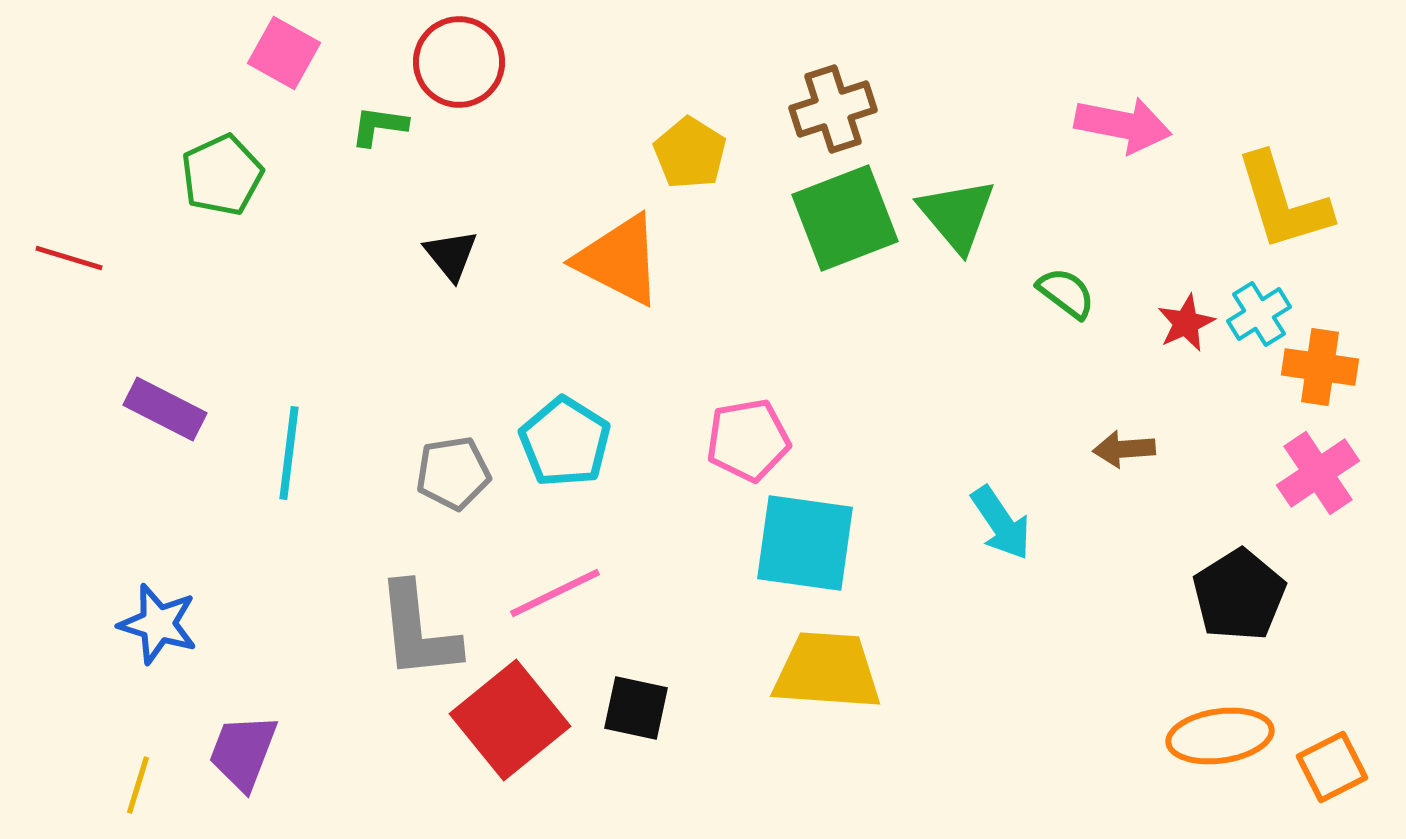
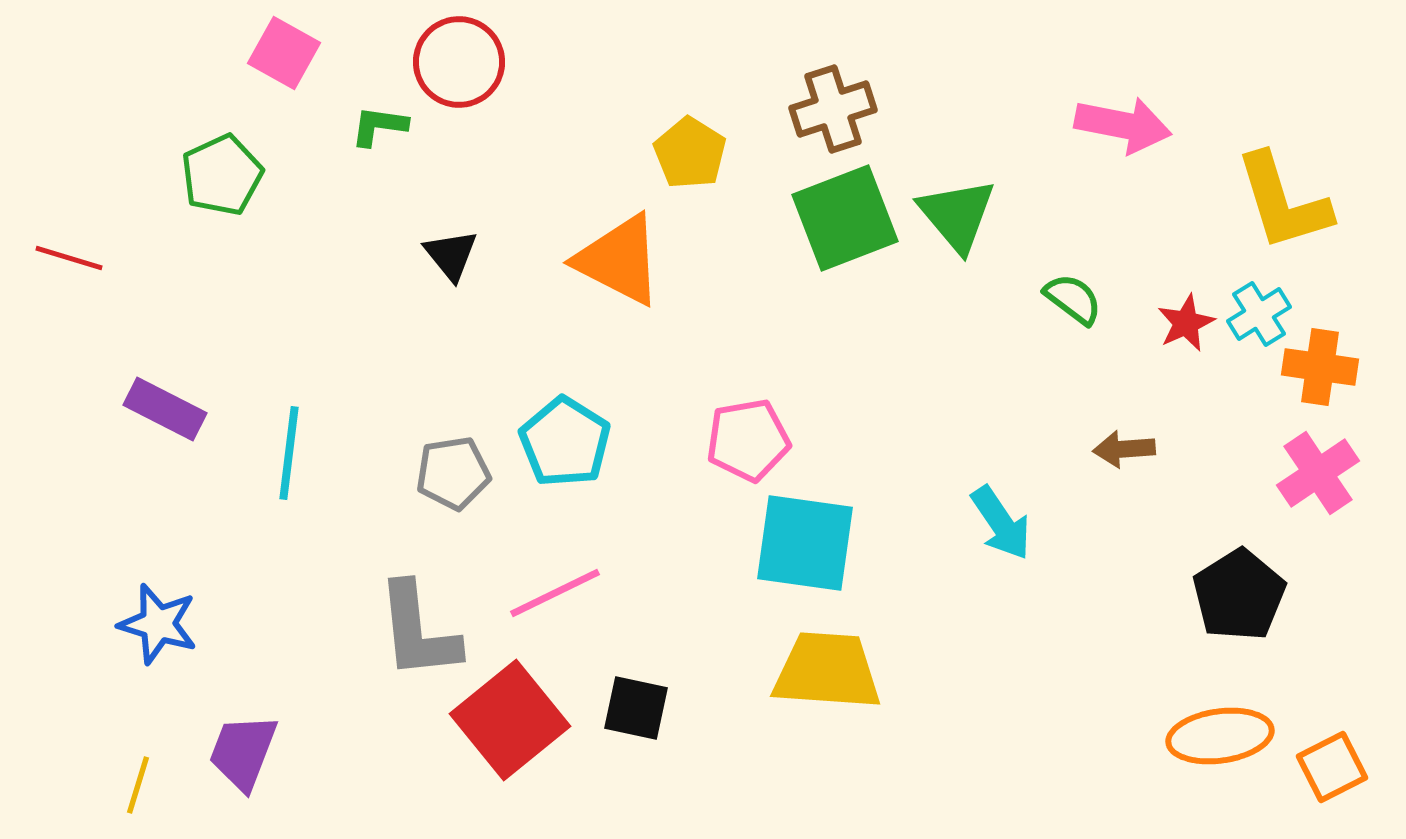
green semicircle: moved 7 px right, 6 px down
